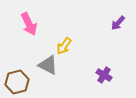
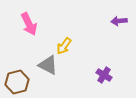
purple arrow: moved 1 px right, 2 px up; rotated 42 degrees clockwise
